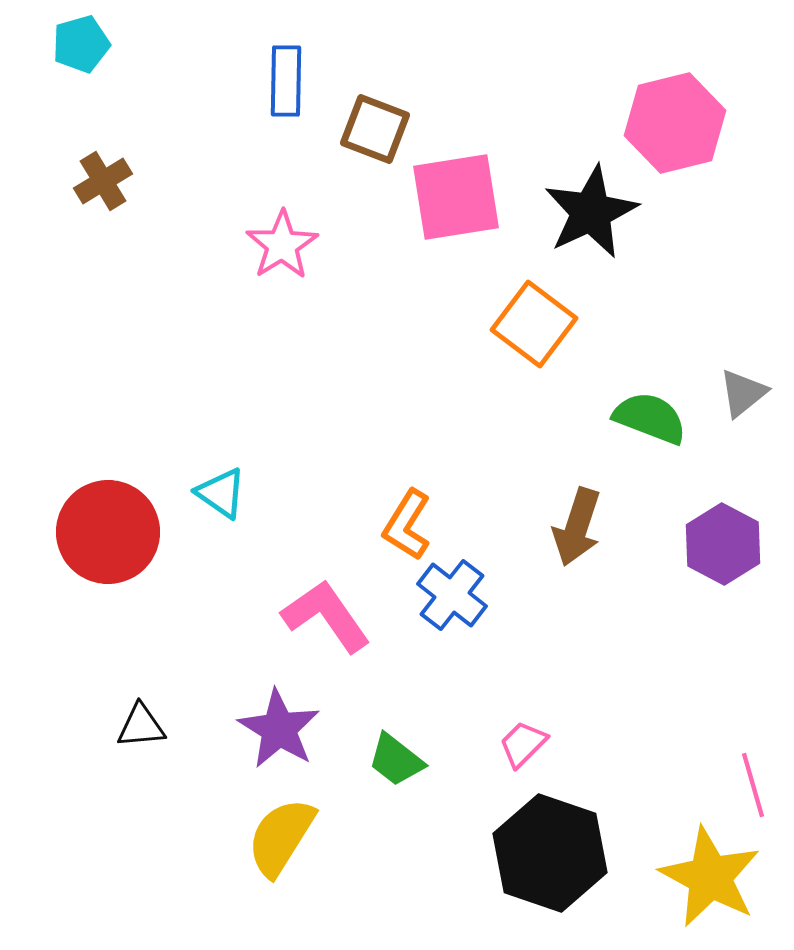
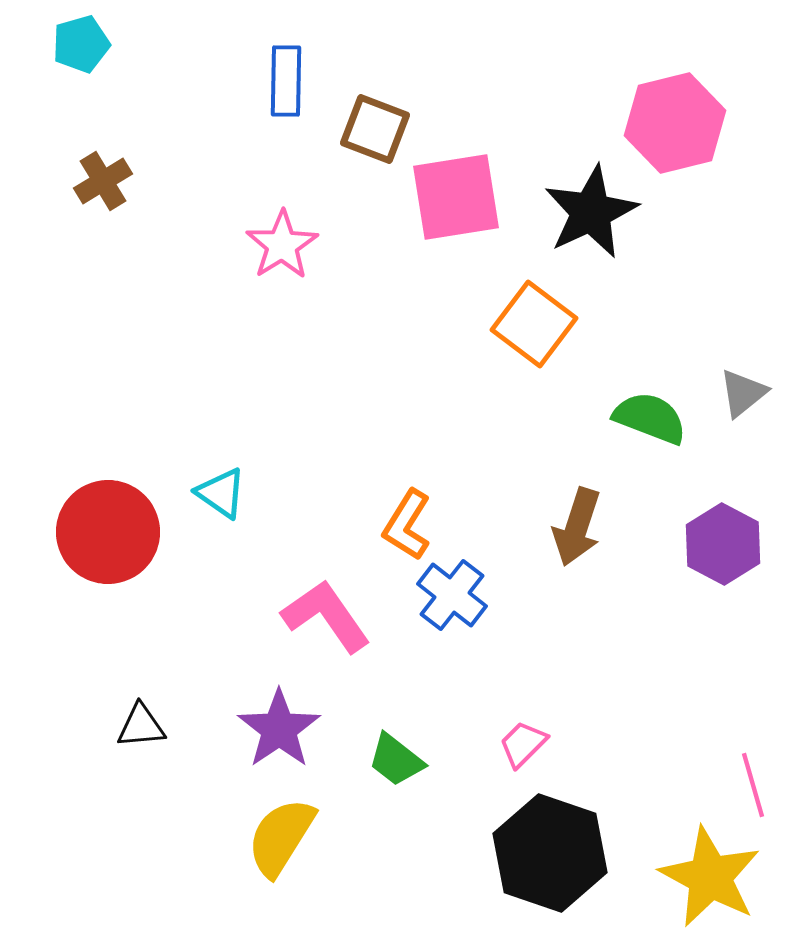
purple star: rotated 6 degrees clockwise
